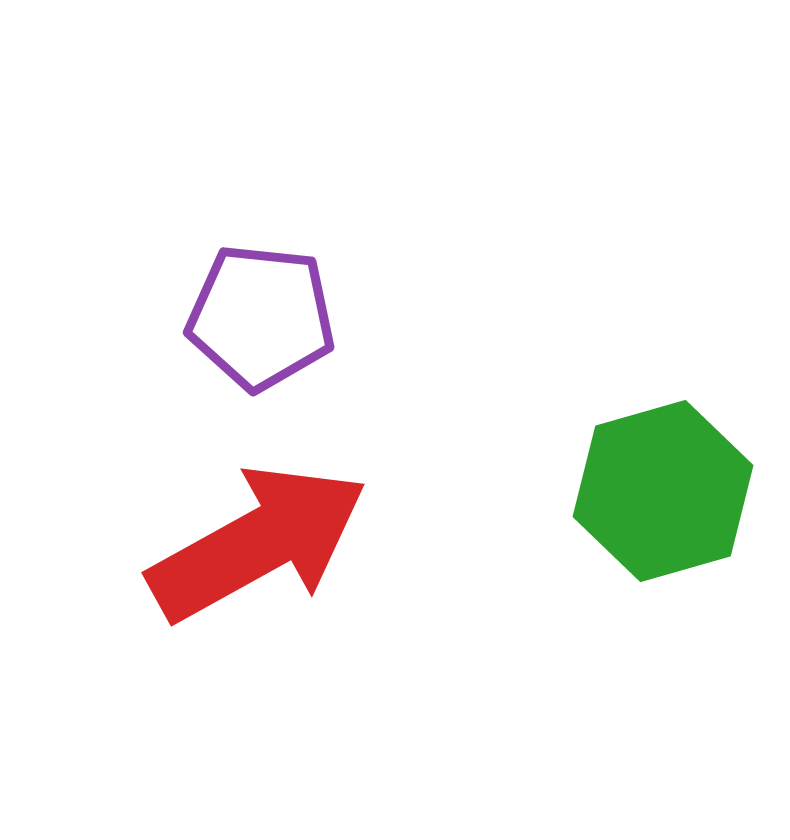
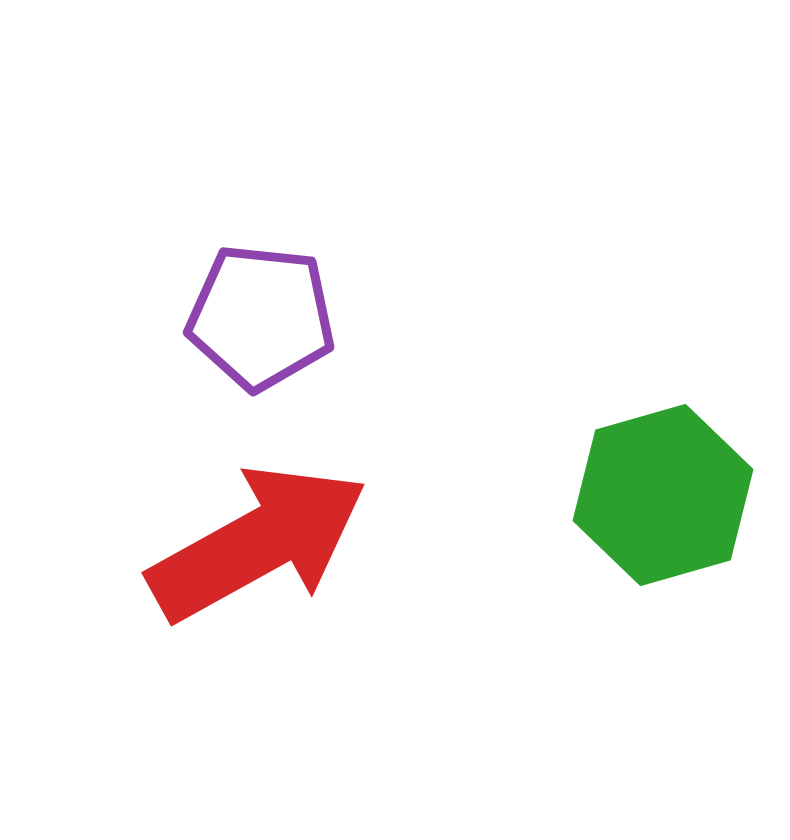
green hexagon: moved 4 px down
